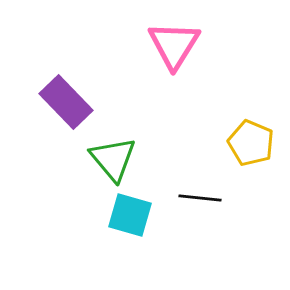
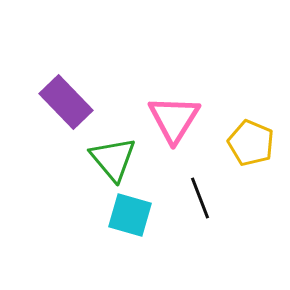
pink triangle: moved 74 px down
black line: rotated 63 degrees clockwise
